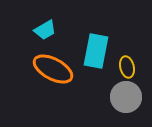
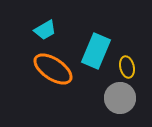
cyan rectangle: rotated 12 degrees clockwise
orange ellipse: rotated 6 degrees clockwise
gray circle: moved 6 px left, 1 px down
